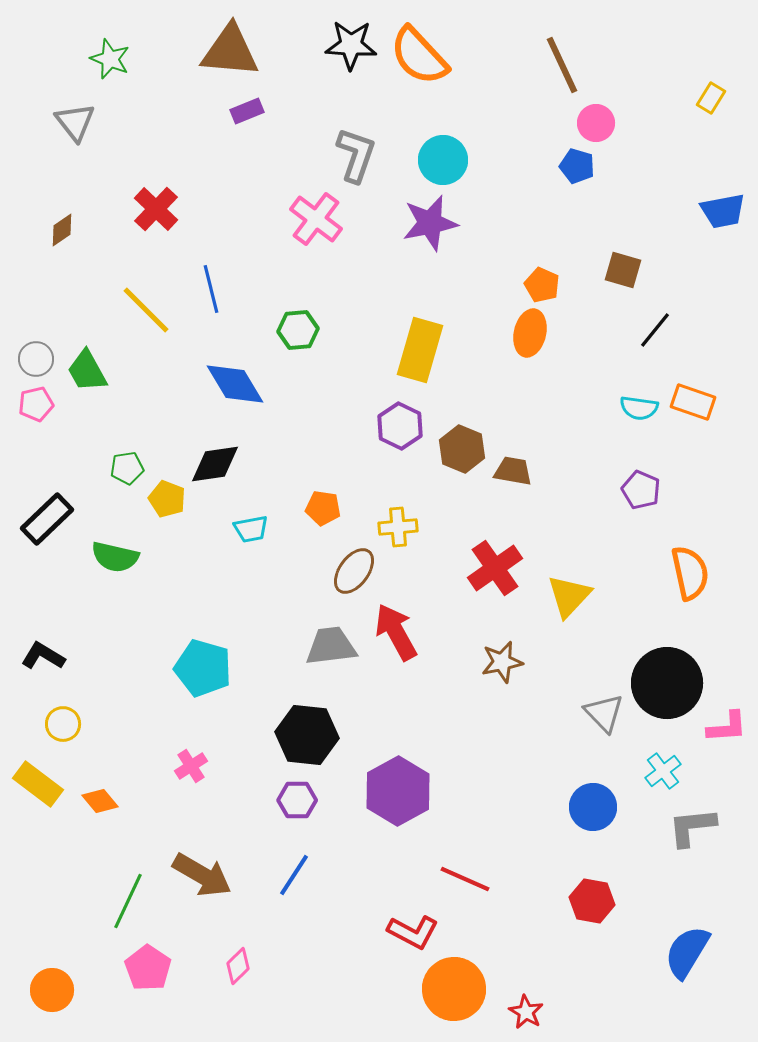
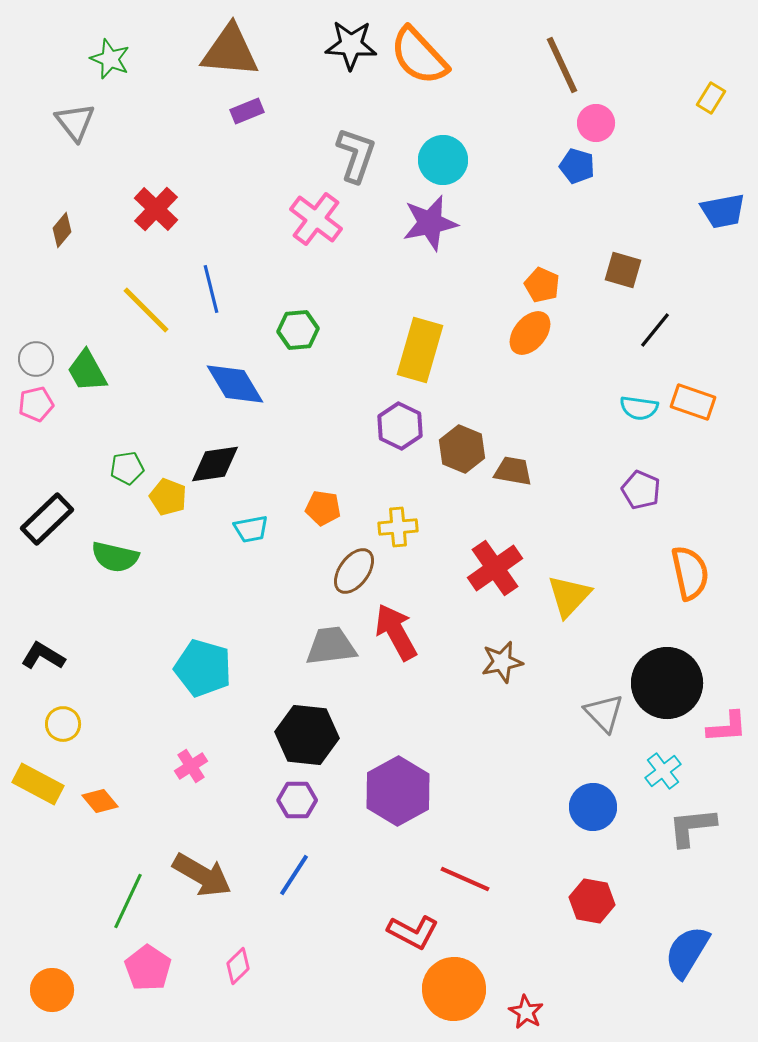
brown diamond at (62, 230): rotated 16 degrees counterclockwise
orange ellipse at (530, 333): rotated 27 degrees clockwise
yellow pentagon at (167, 499): moved 1 px right, 2 px up
yellow rectangle at (38, 784): rotated 9 degrees counterclockwise
